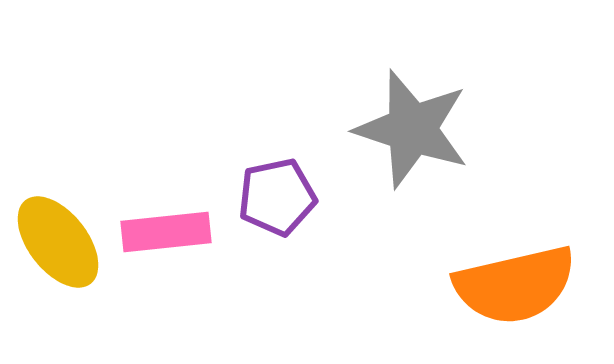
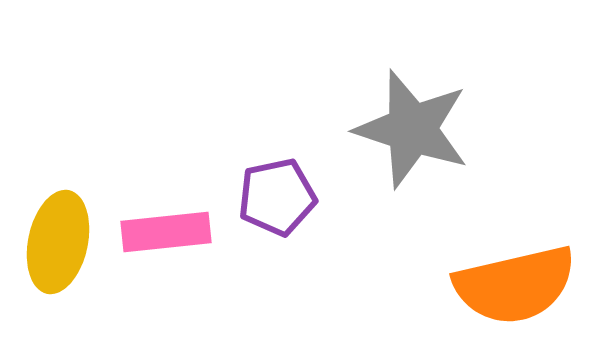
yellow ellipse: rotated 50 degrees clockwise
